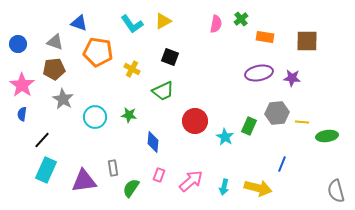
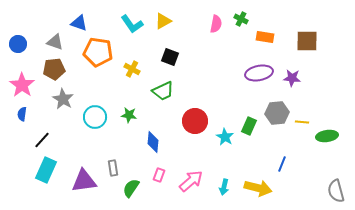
green cross: rotated 24 degrees counterclockwise
